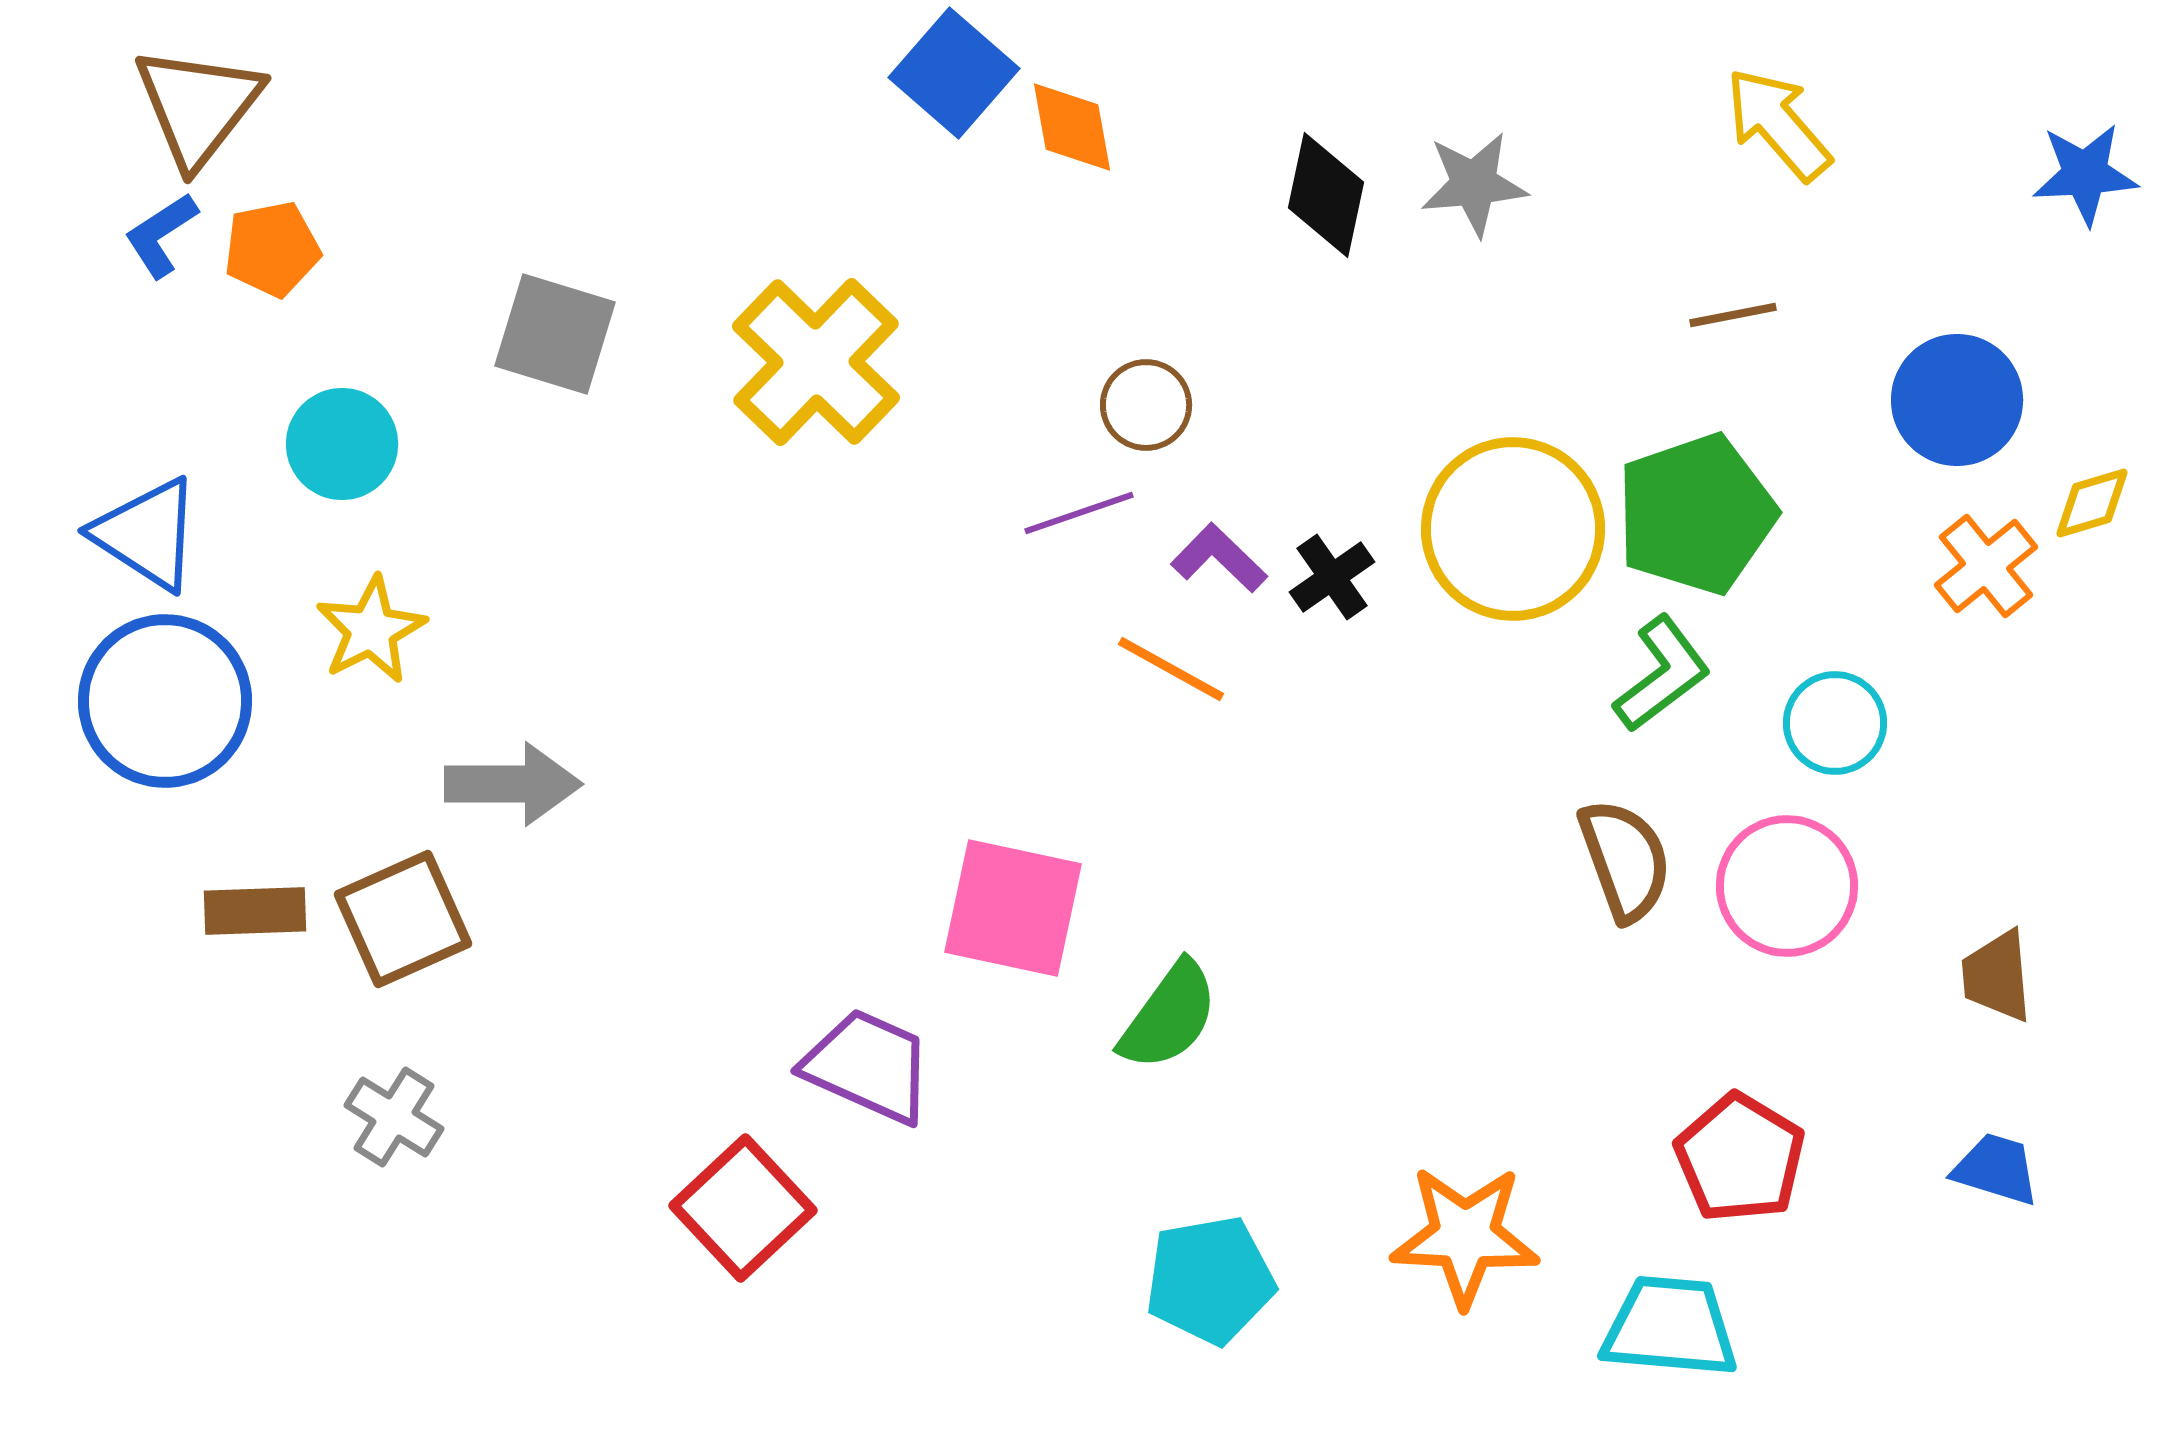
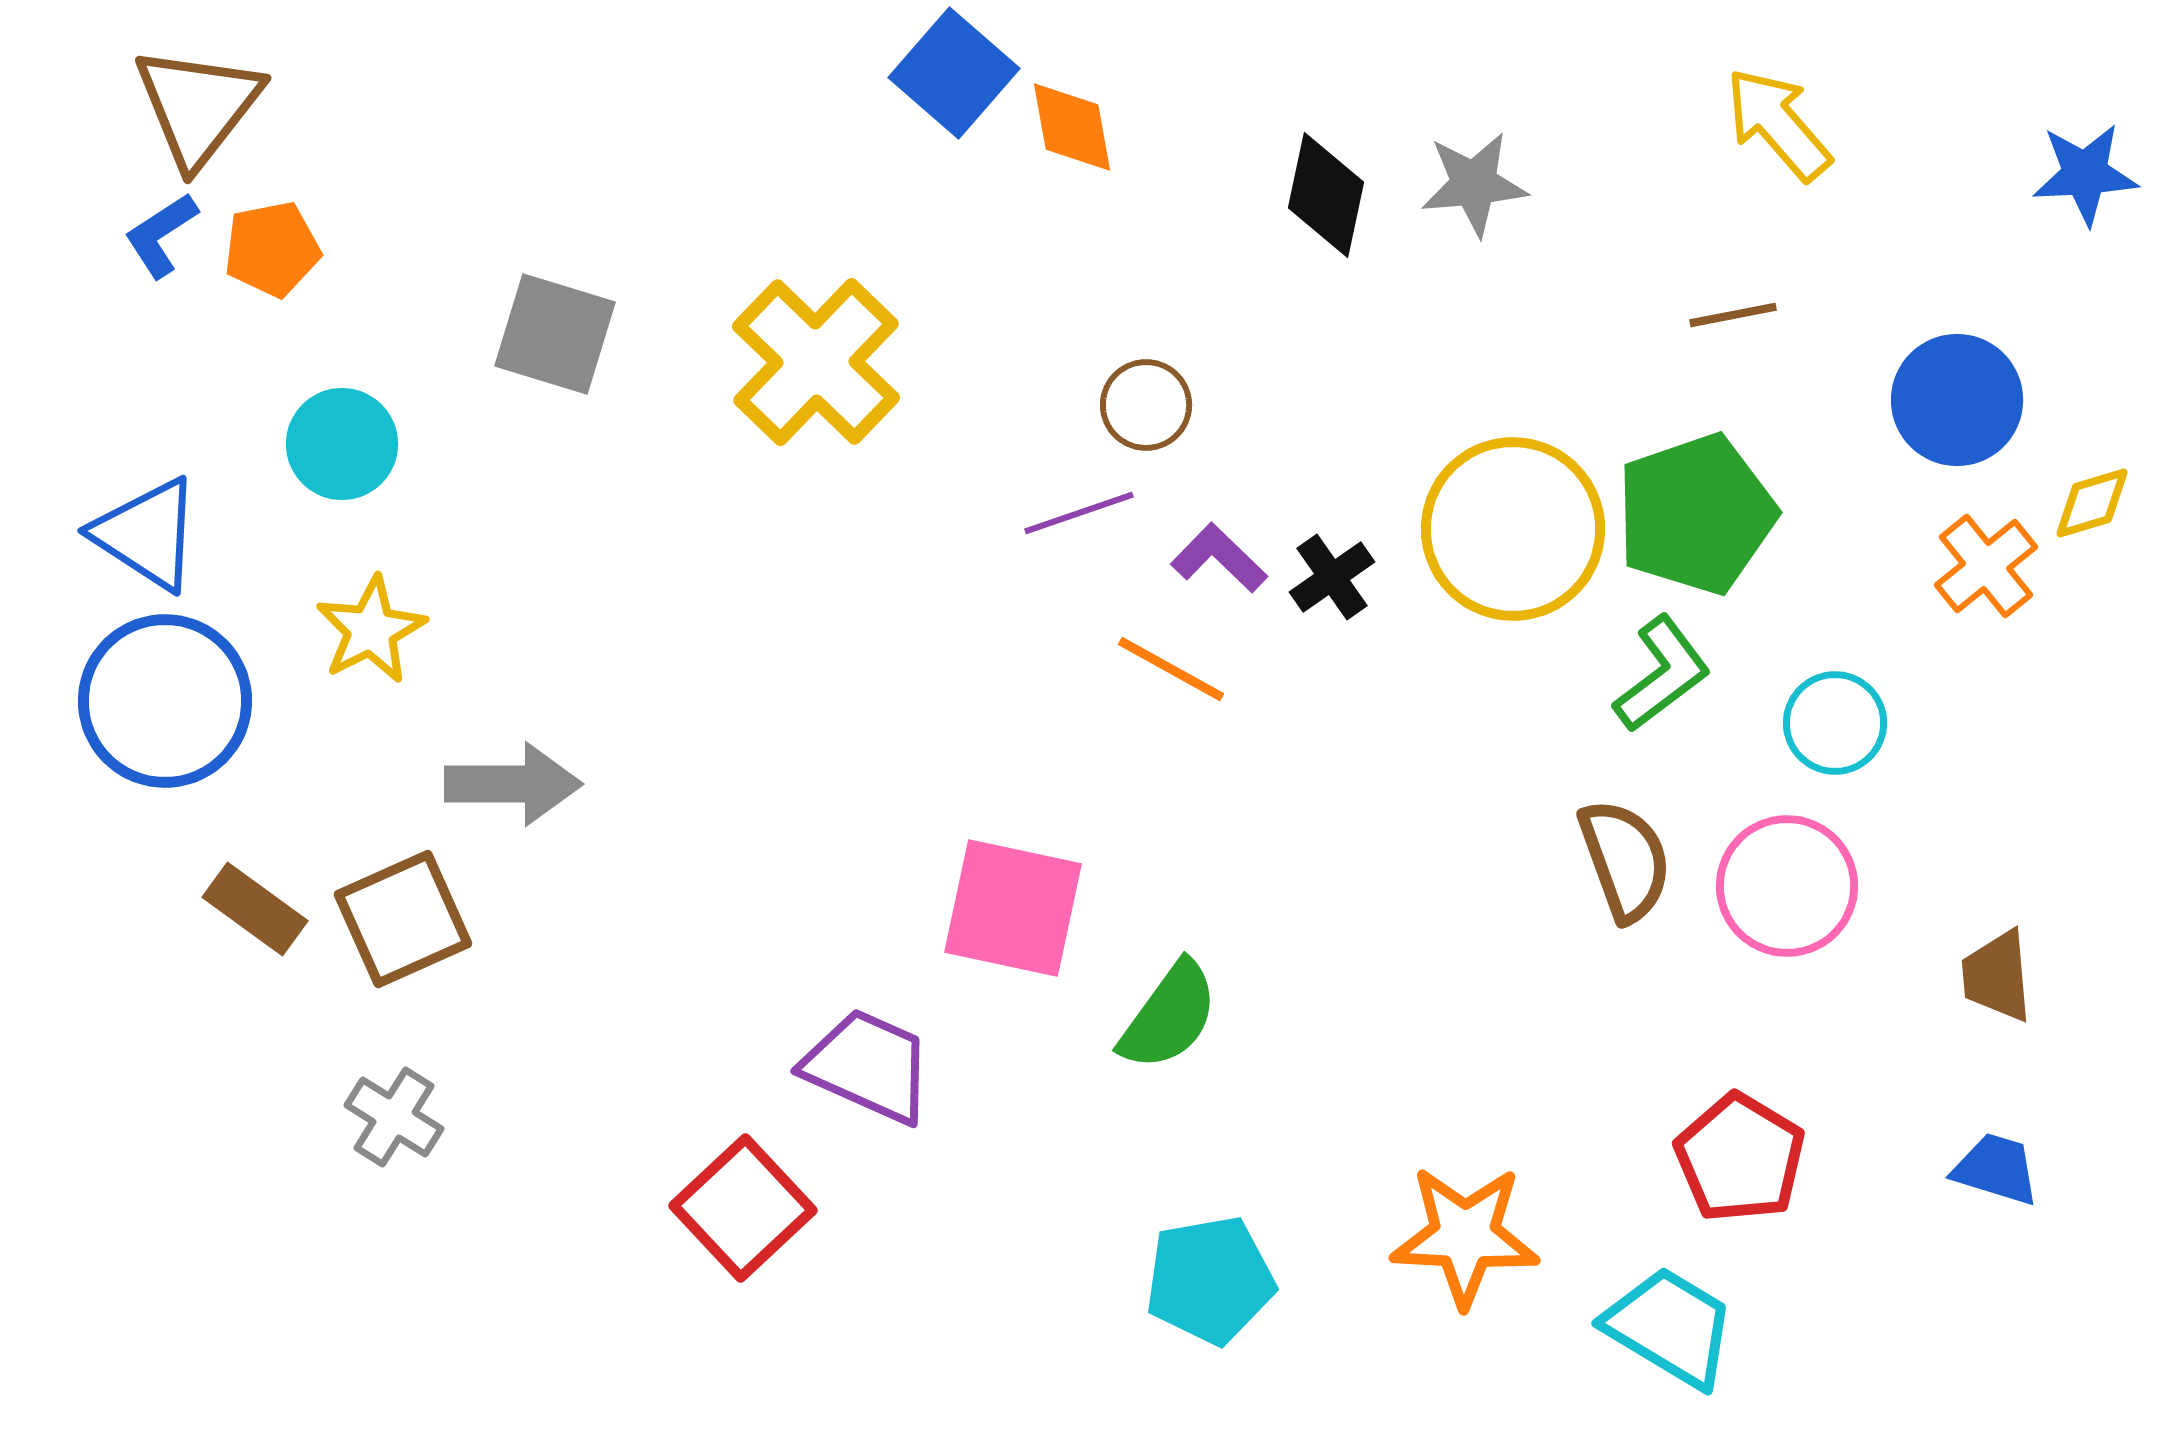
brown rectangle at (255, 911): moved 2 px up; rotated 38 degrees clockwise
cyan trapezoid at (1670, 1327): rotated 26 degrees clockwise
